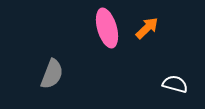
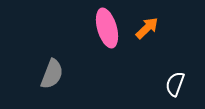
white semicircle: rotated 85 degrees counterclockwise
